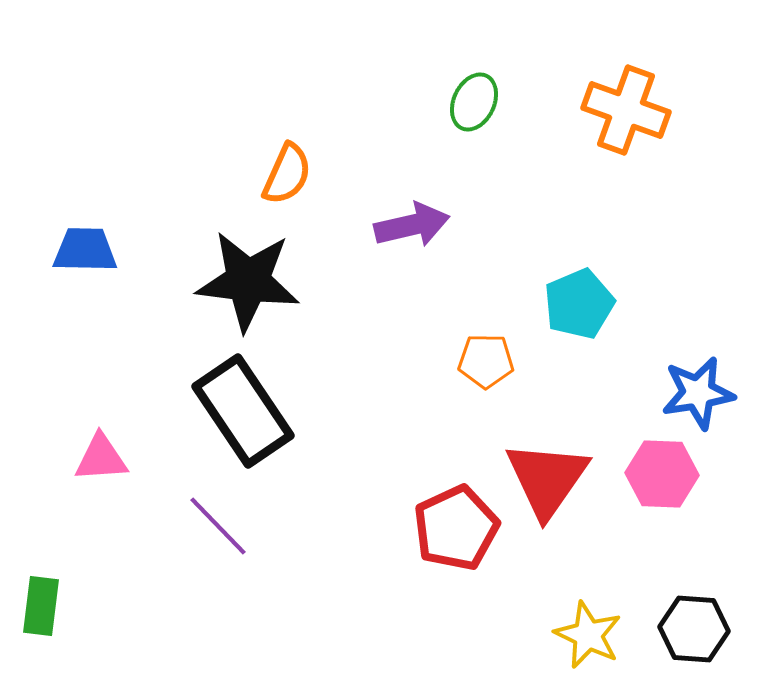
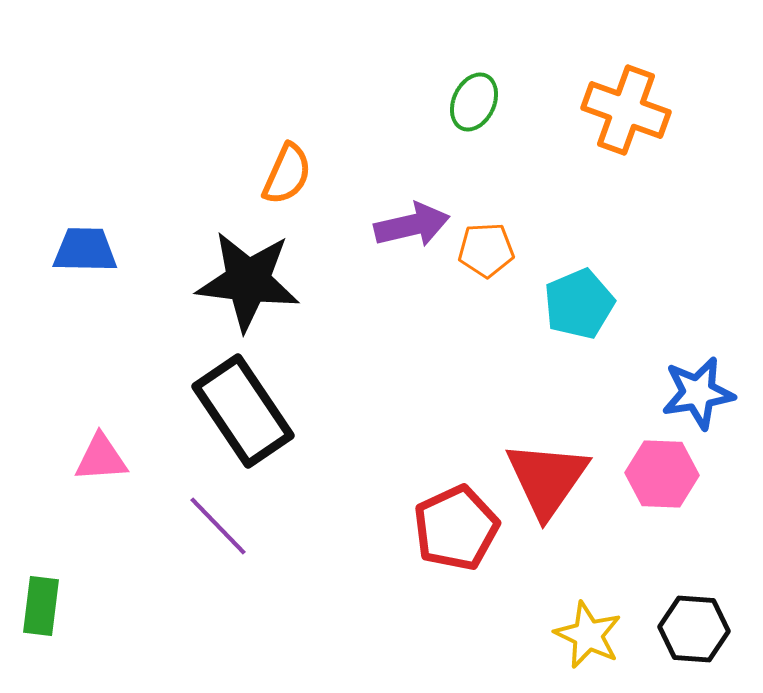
orange pentagon: moved 111 px up; rotated 4 degrees counterclockwise
